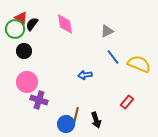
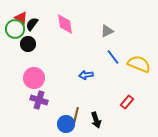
black circle: moved 4 px right, 7 px up
blue arrow: moved 1 px right
pink circle: moved 7 px right, 4 px up
